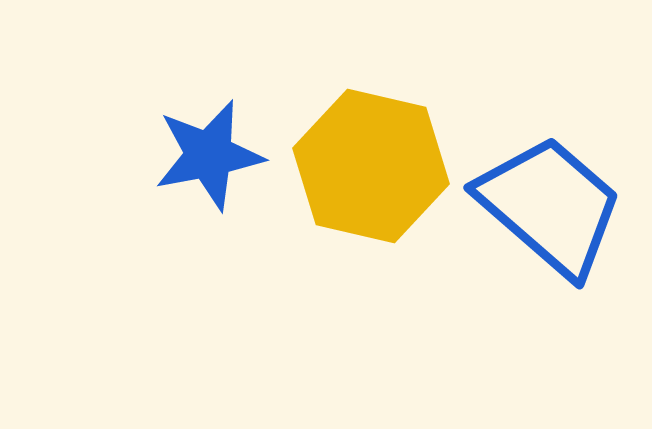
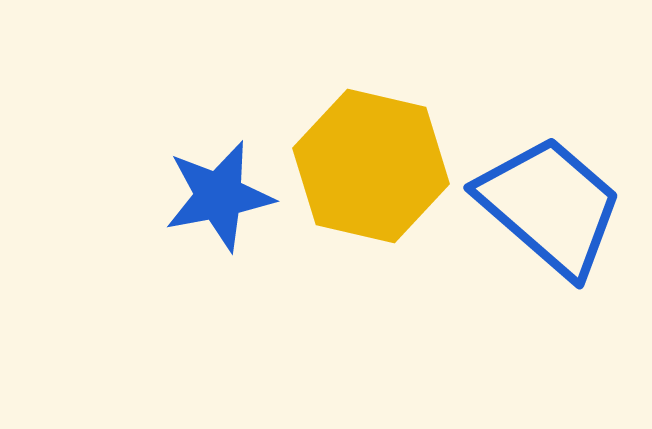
blue star: moved 10 px right, 41 px down
